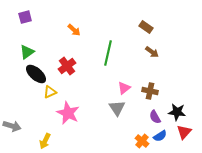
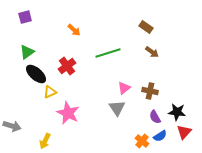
green line: rotated 60 degrees clockwise
